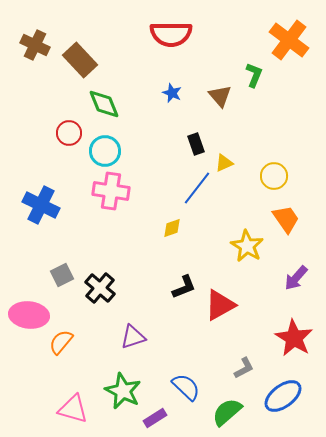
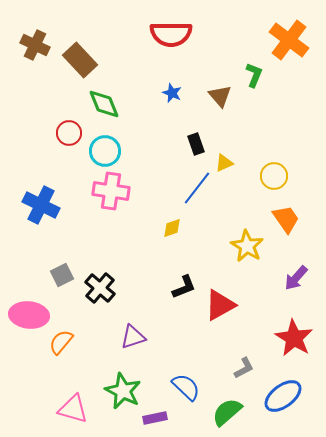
purple rectangle: rotated 20 degrees clockwise
